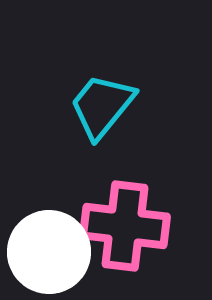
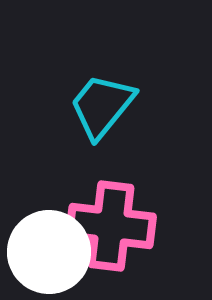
pink cross: moved 14 px left
